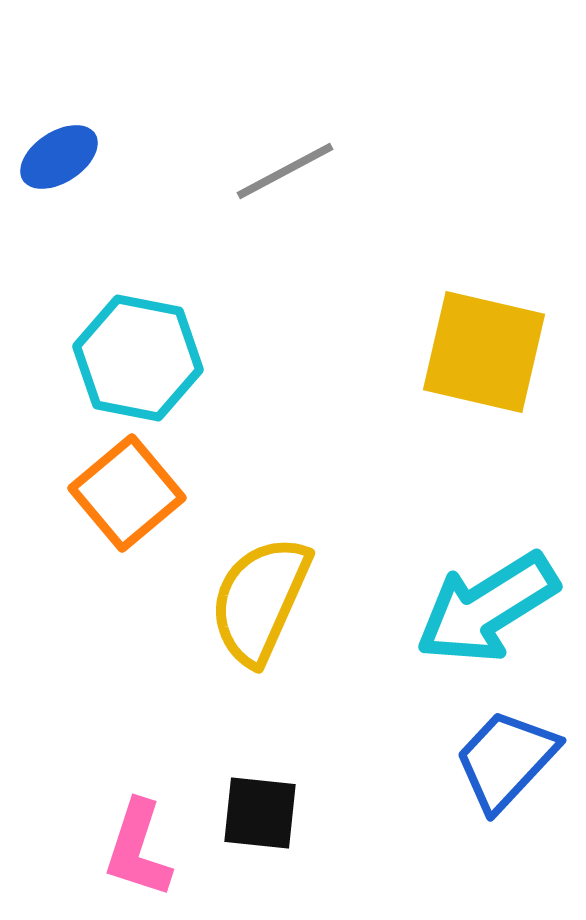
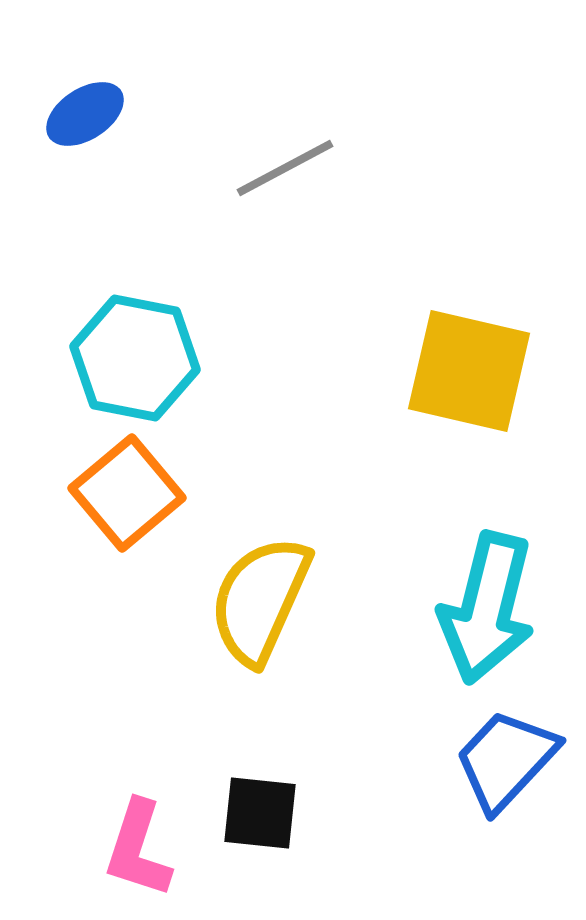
blue ellipse: moved 26 px right, 43 px up
gray line: moved 3 px up
yellow square: moved 15 px left, 19 px down
cyan hexagon: moved 3 px left
cyan arrow: rotated 44 degrees counterclockwise
